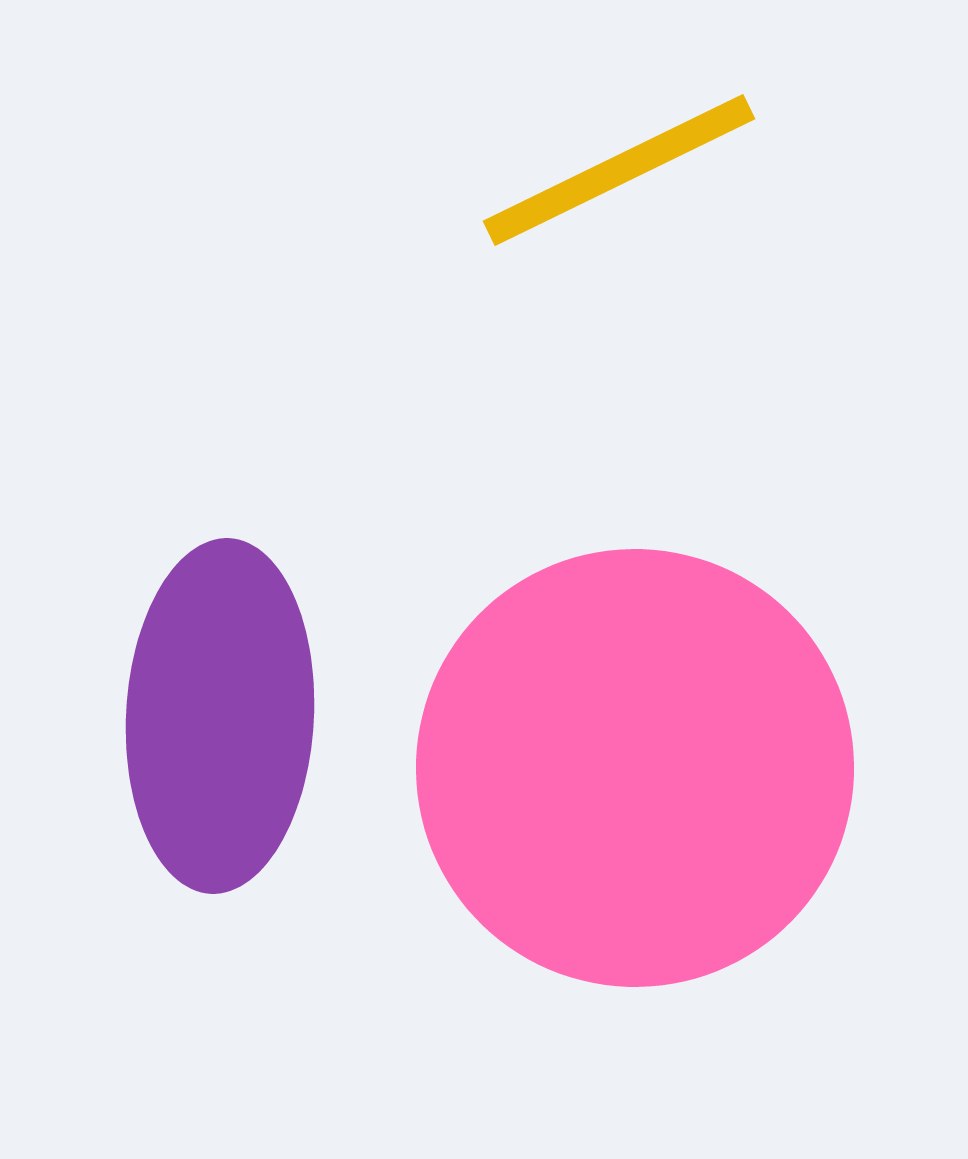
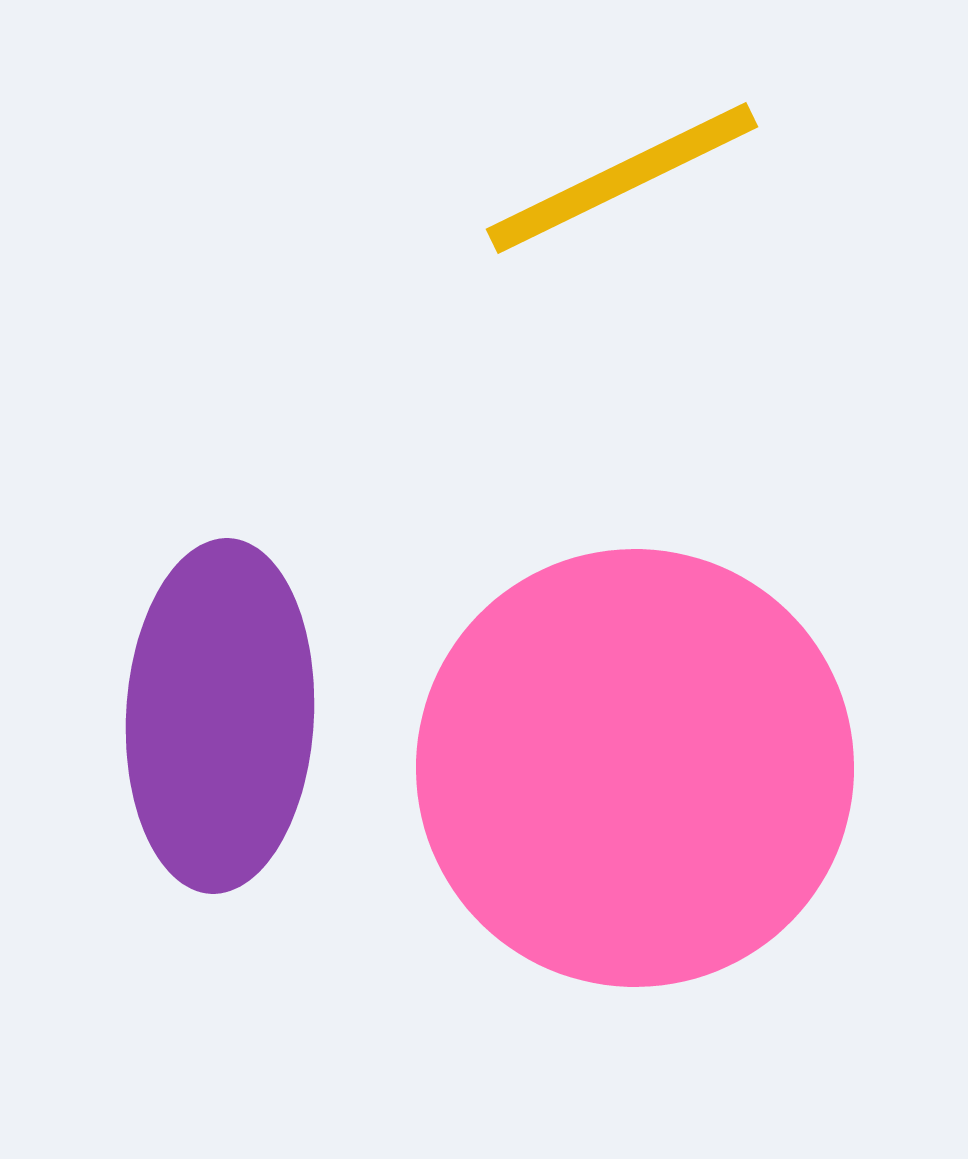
yellow line: moved 3 px right, 8 px down
